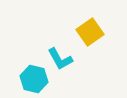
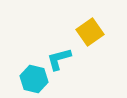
cyan L-shape: moved 1 px left; rotated 104 degrees clockwise
